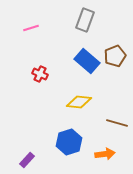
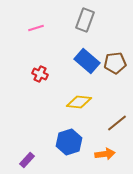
pink line: moved 5 px right
brown pentagon: moved 7 px down; rotated 15 degrees clockwise
brown line: rotated 55 degrees counterclockwise
